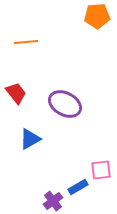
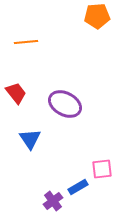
blue triangle: rotated 35 degrees counterclockwise
pink square: moved 1 px right, 1 px up
